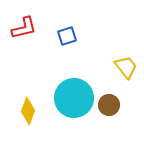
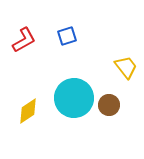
red L-shape: moved 12 px down; rotated 16 degrees counterclockwise
yellow diamond: rotated 36 degrees clockwise
